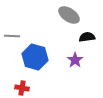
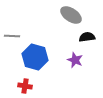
gray ellipse: moved 2 px right
purple star: rotated 14 degrees counterclockwise
red cross: moved 3 px right, 2 px up
